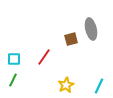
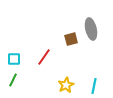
cyan line: moved 5 px left; rotated 14 degrees counterclockwise
